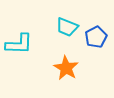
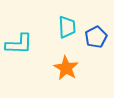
cyan trapezoid: rotated 115 degrees counterclockwise
